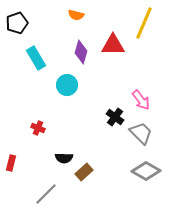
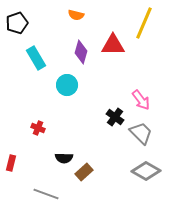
gray line: rotated 65 degrees clockwise
